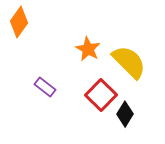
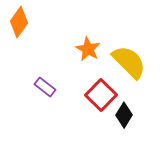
black diamond: moved 1 px left, 1 px down
